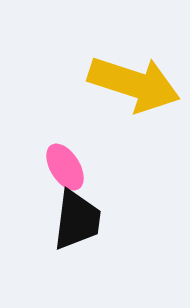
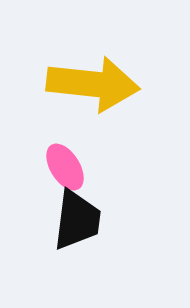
yellow arrow: moved 41 px left; rotated 12 degrees counterclockwise
